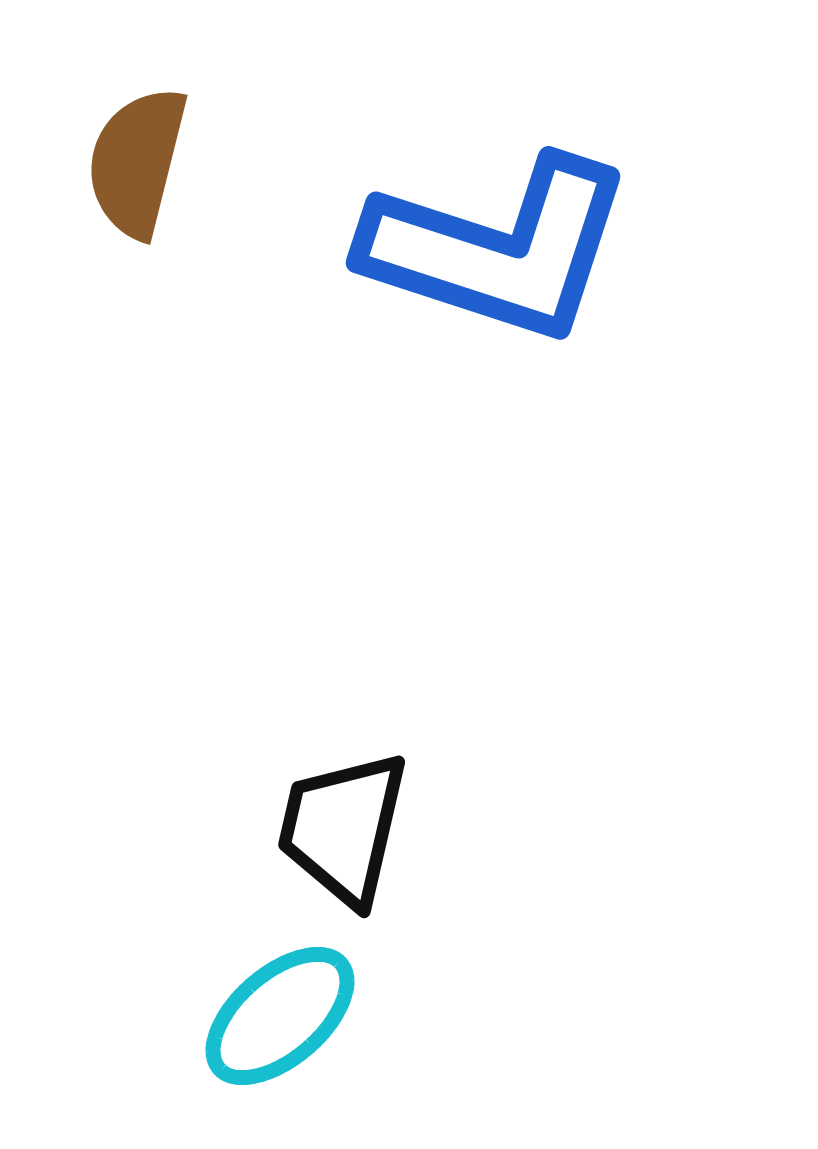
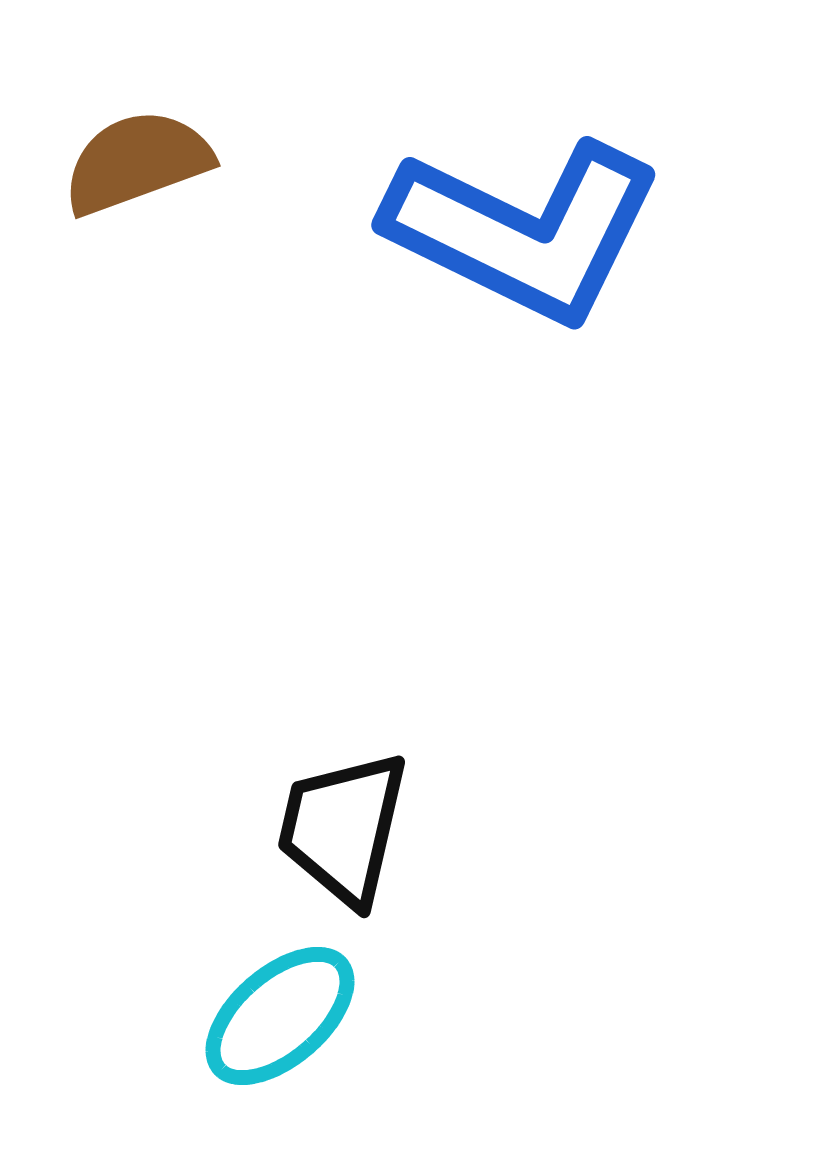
brown semicircle: rotated 56 degrees clockwise
blue L-shape: moved 26 px right, 18 px up; rotated 8 degrees clockwise
